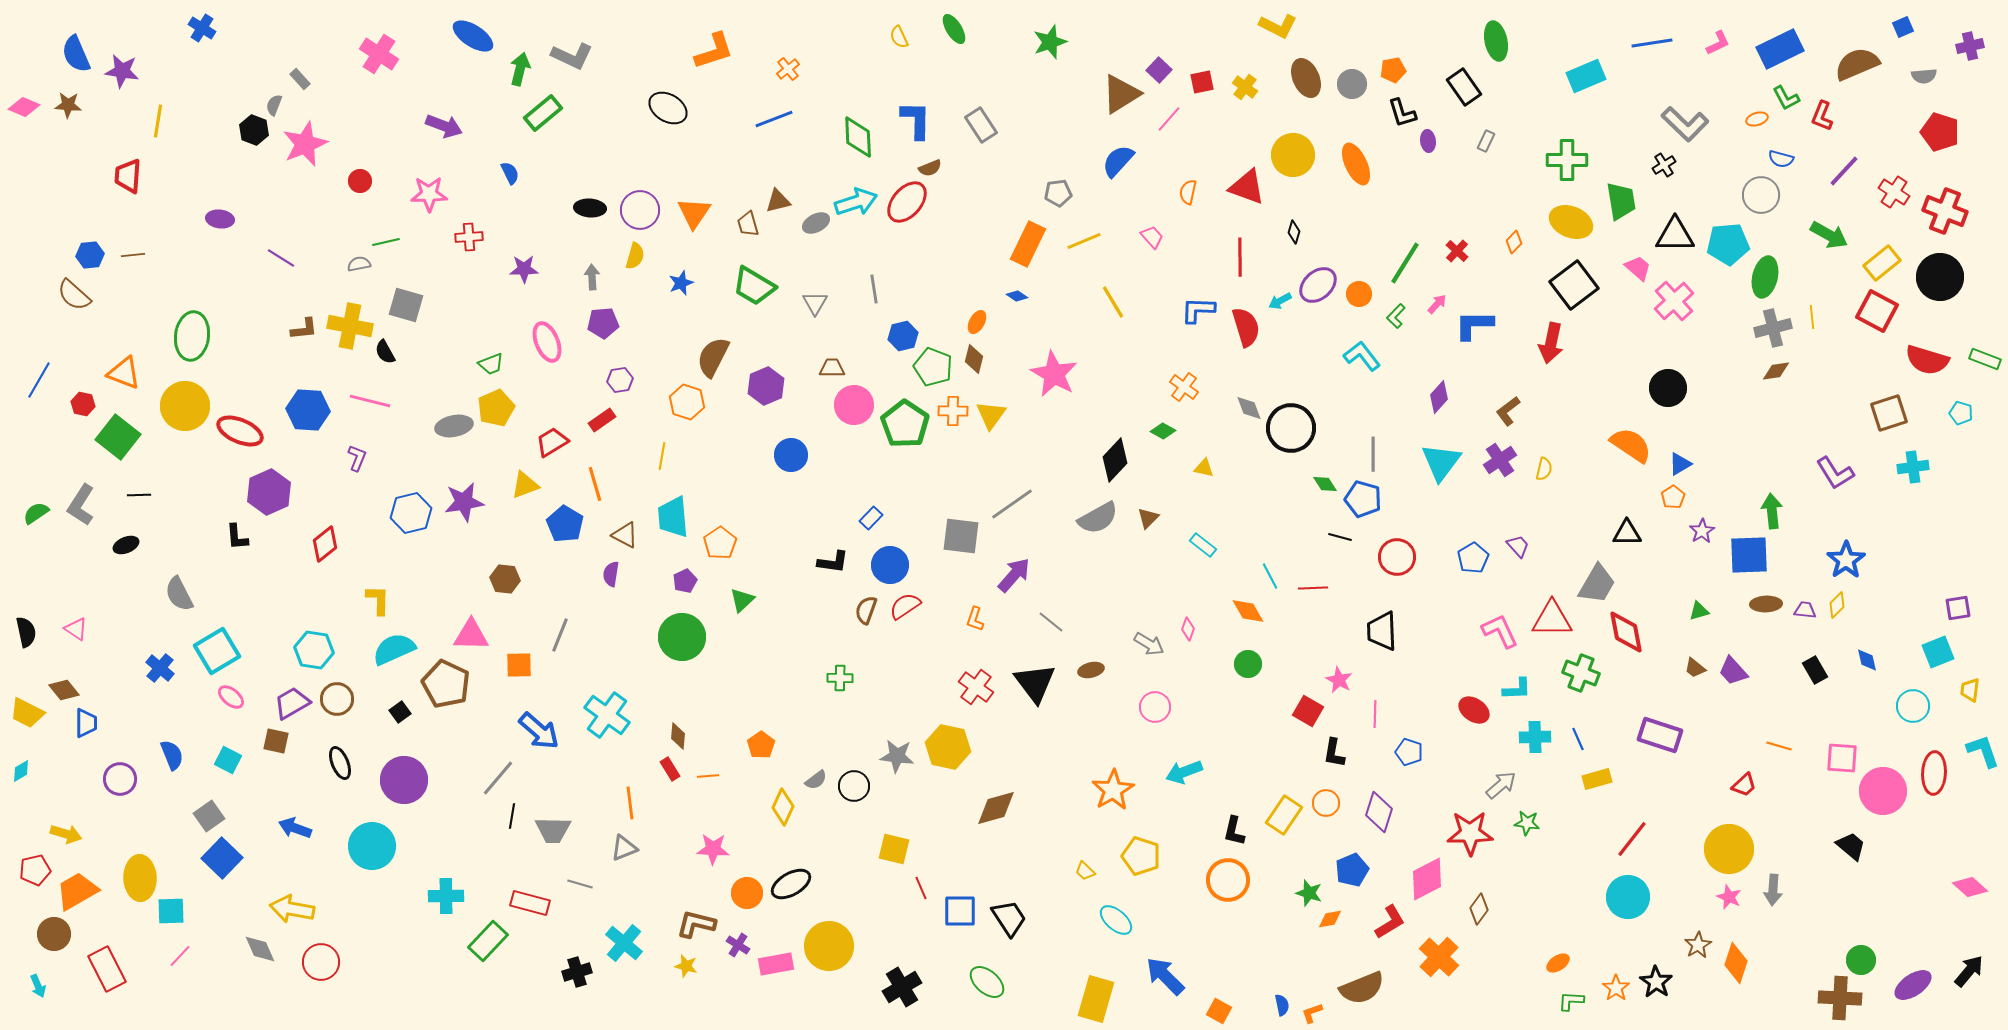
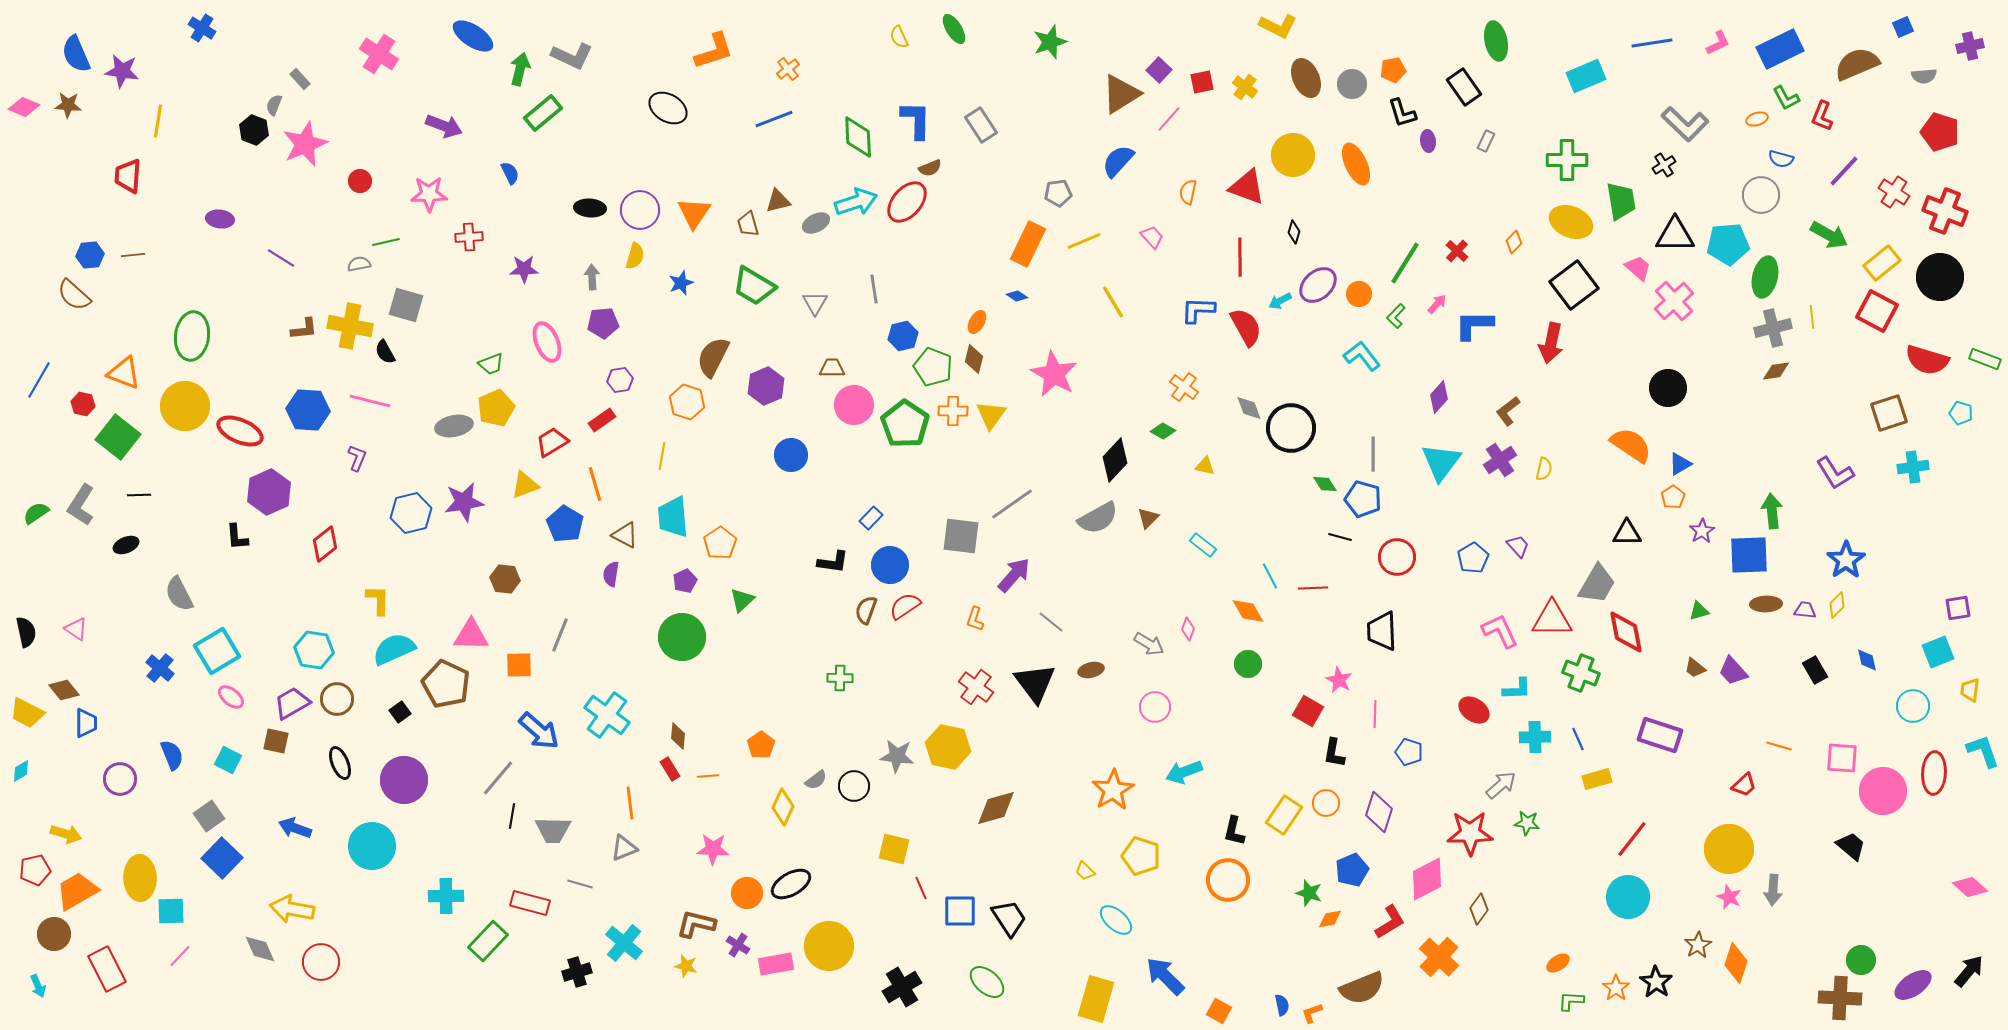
red semicircle at (1246, 327): rotated 12 degrees counterclockwise
yellow triangle at (1204, 468): moved 1 px right, 2 px up
